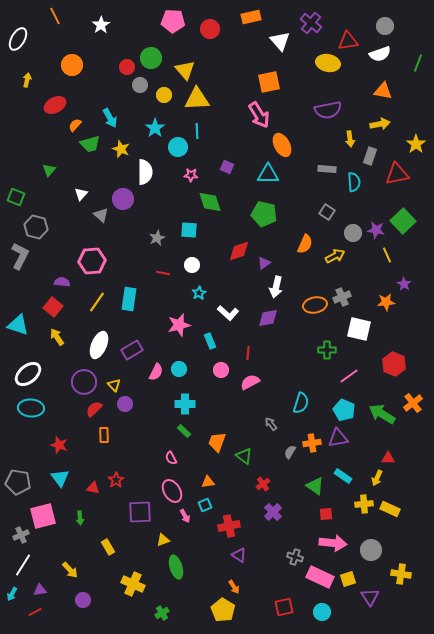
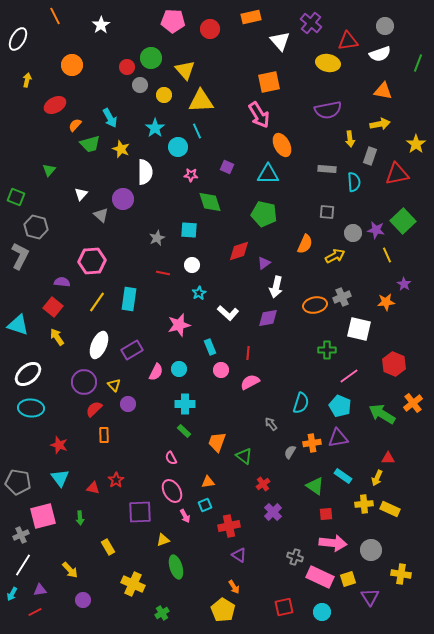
yellow triangle at (197, 99): moved 4 px right, 2 px down
cyan line at (197, 131): rotated 21 degrees counterclockwise
gray square at (327, 212): rotated 28 degrees counterclockwise
cyan rectangle at (210, 341): moved 6 px down
purple circle at (125, 404): moved 3 px right
cyan pentagon at (344, 410): moved 4 px left, 4 px up
